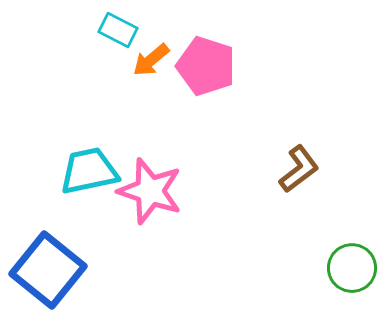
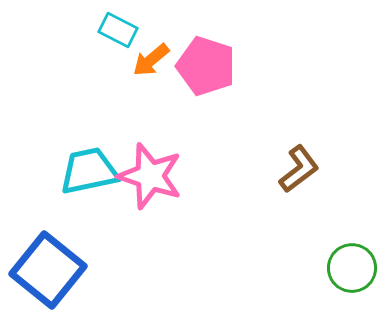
pink star: moved 15 px up
